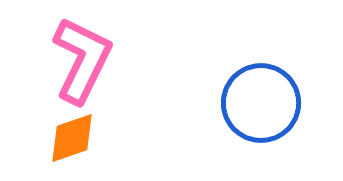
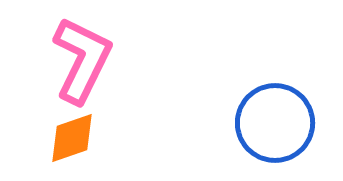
blue circle: moved 14 px right, 20 px down
